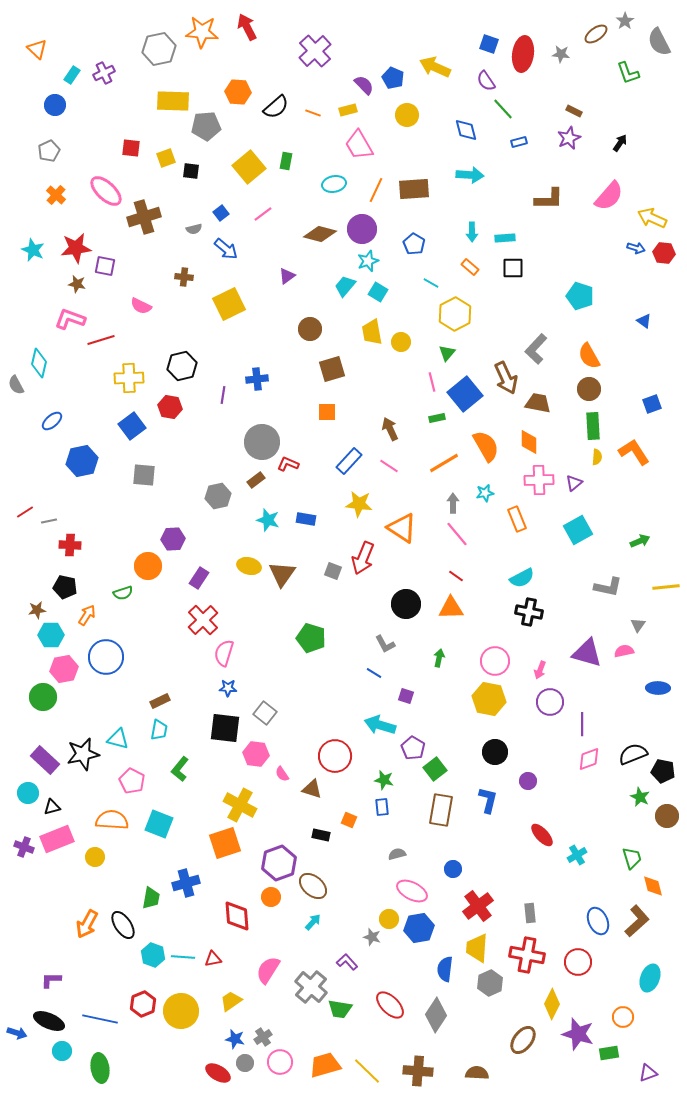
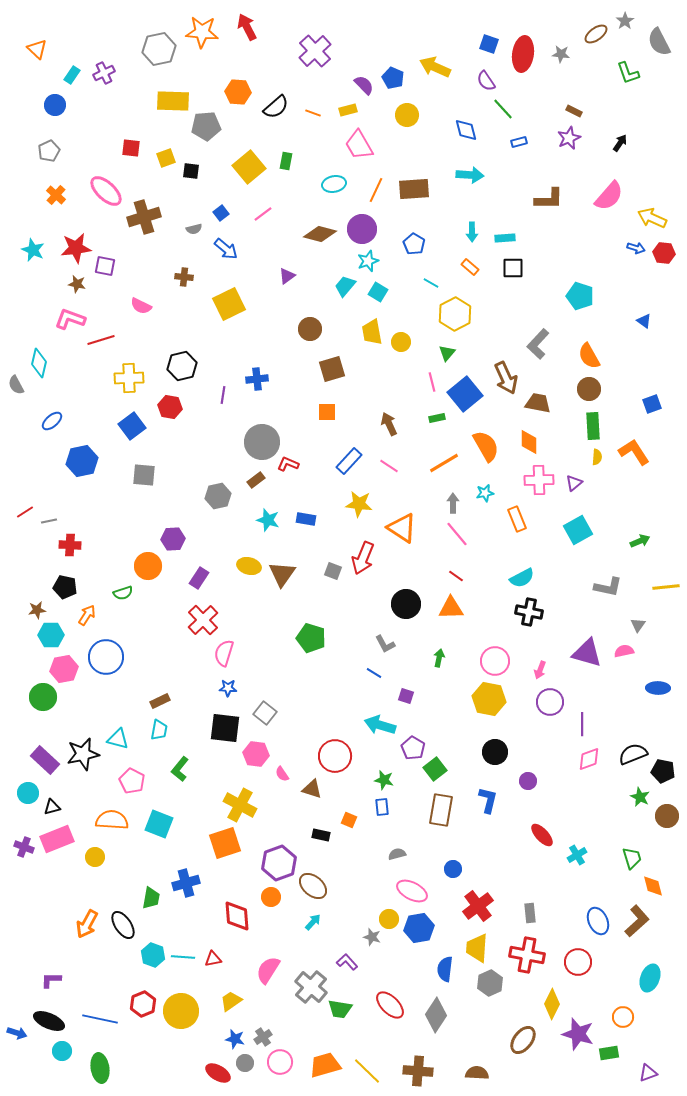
gray L-shape at (536, 349): moved 2 px right, 5 px up
brown arrow at (390, 429): moved 1 px left, 5 px up
